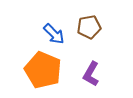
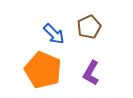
brown pentagon: rotated 15 degrees counterclockwise
purple L-shape: moved 1 px up
